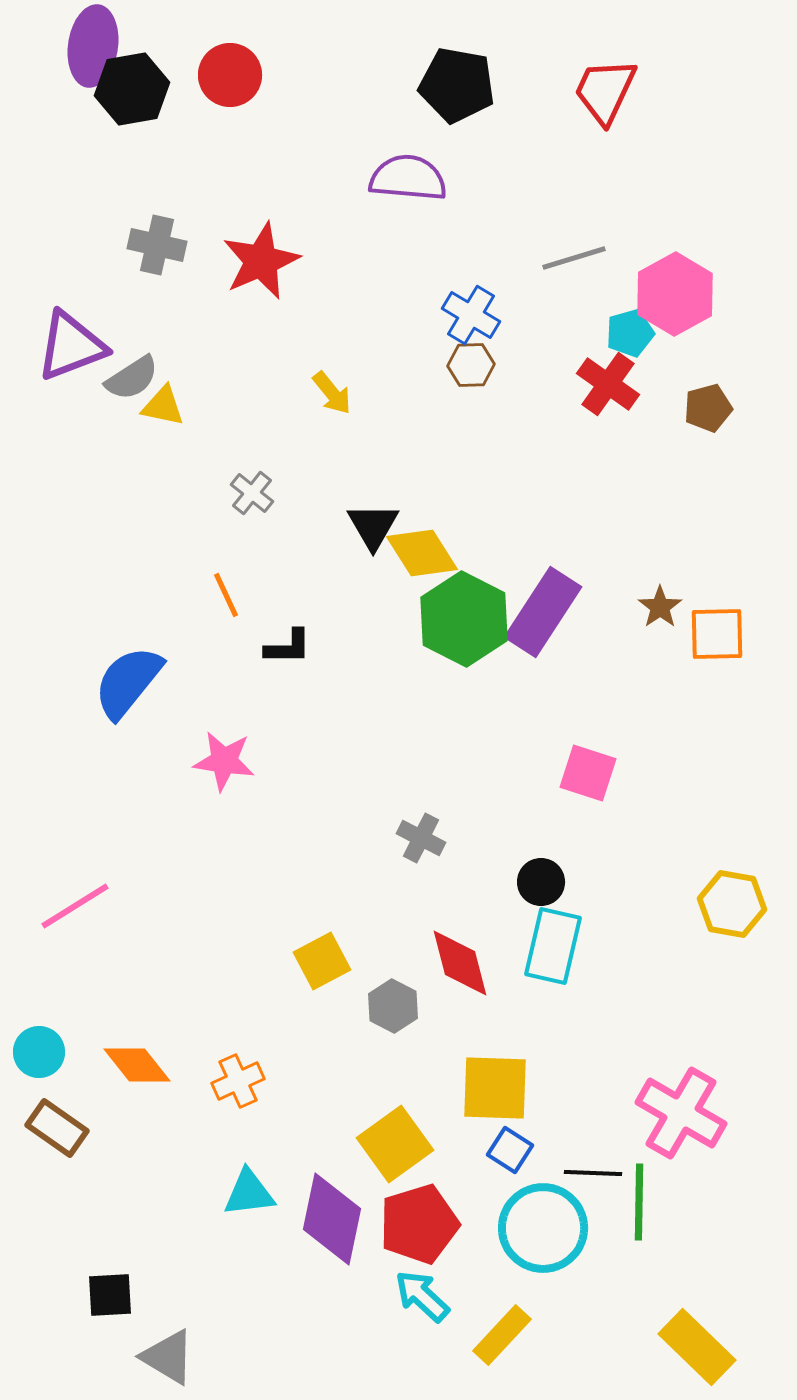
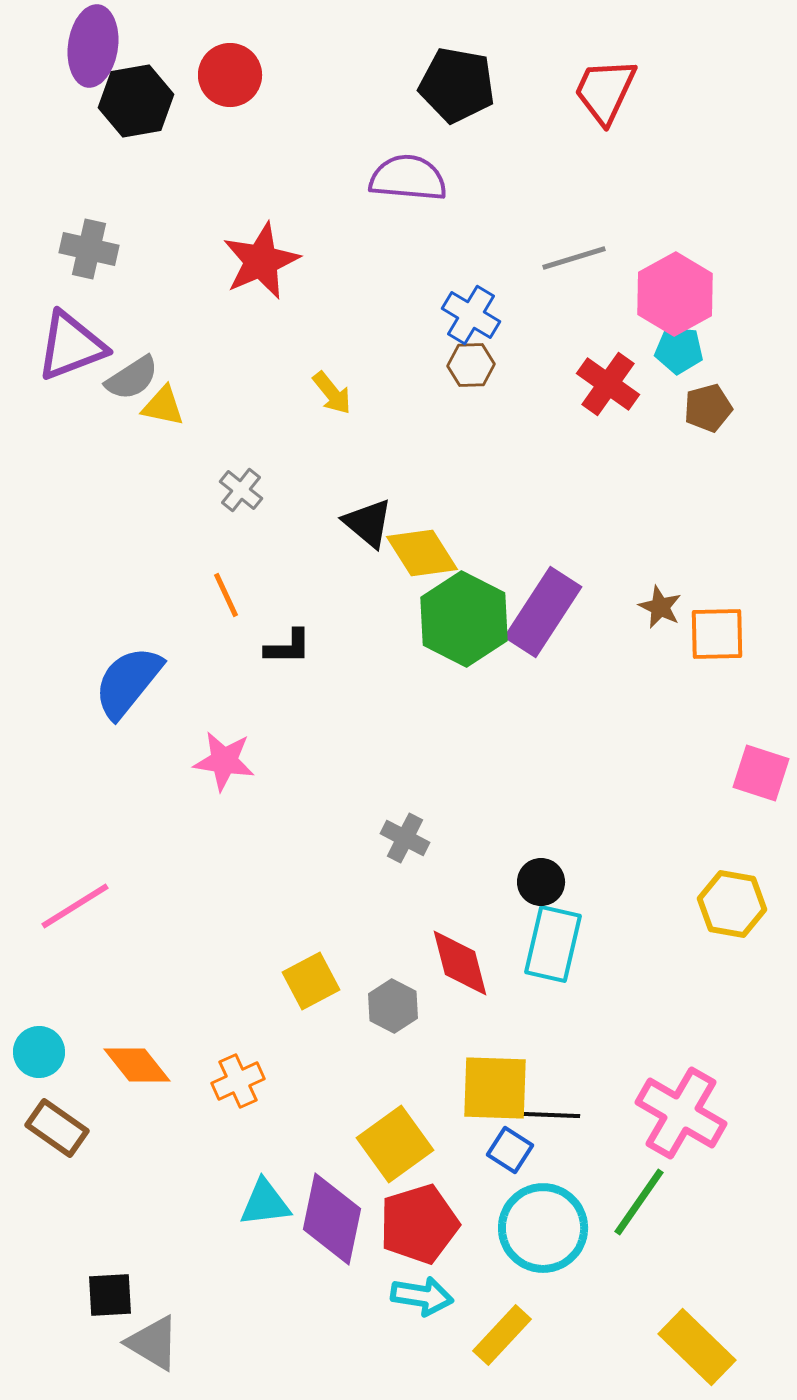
black hexagon at (132, 89): moved 4 px right, 12 px down
gray cross at (157, 245): moved 68 px left, 4 px down
cyan pentagon at (630, 333): moved 49 px right, 17 px down; rotated 21 degrees clockwise
gray cross at (252, 493): moved 11 px left, 3 px up
black triangle at (373, 526): moved 5 px left, 3 px up; rotated 20 degrees counterclockwise
brown star at (660, 607): rotated 12 degrees counterclockwise
pink square at (588, 773): moved 173 px right
gray cross at (421, 838): moved 16 px left
cyan rectangle at (553, 946): moved 2 px up
yellow square at (322, 961): moved 11 px left, 20 px down
black line at (593, 1173): moved 42 px left, 58 px up
cyan triangle at (249, 1193): moved 16 px right, 10 px down
green line at (639, 1202): rotated 34 degrees clockwise
cyan arrow at (422, 1296): rotated 146 degrees clockwise
gray triangle at (168, 1357): moved 15 px left, 14 px up
